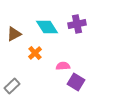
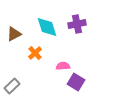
cyan diamond: rotated 15 degrees clockwise
